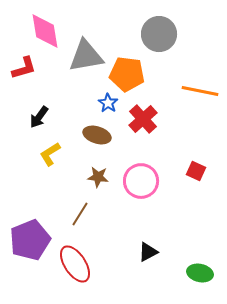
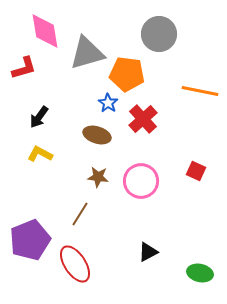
gray triangle: moved 1 px right, 3 px up; rotated 6 degrees counterclockwise
yellow L-shape: moved 10 px left; rotated 60 degrees clockwise
